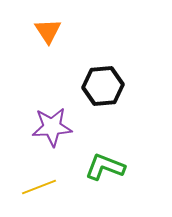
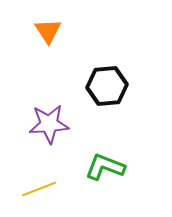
black hexagon: moved 4 px right
purple star: moved 3 px left, 3 px up
yellow line: moved 2 px down
